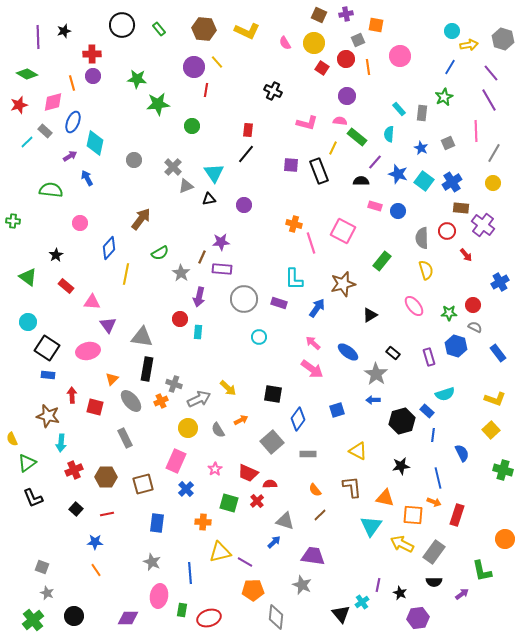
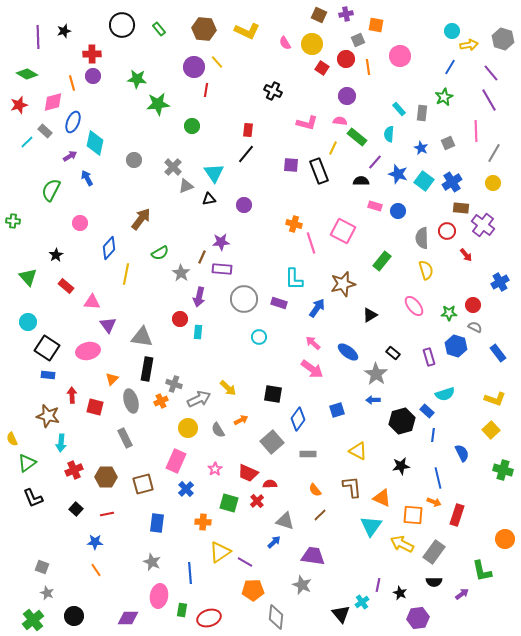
yellow circle at (314, 43): moved 2 px left, 1 px down
green semicircle at (51, 190): rotated 70 degrees counterclockwise
green triangle at (28, 277): rotated 12 degrees clockwise
gray ellipse at (131, 401): rotated 25 degrees clockwise
orange triangle at (385, 498): moved 3 px left; rotated 12 degrees clockwise
yellow triangle at (220, 552): rotated 20 degrees counterclockwise
